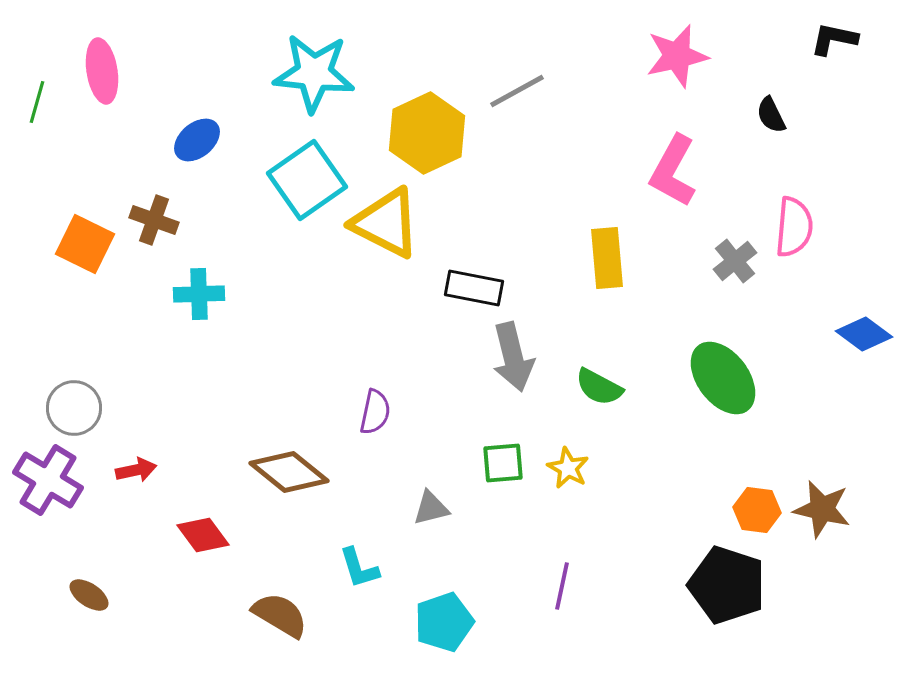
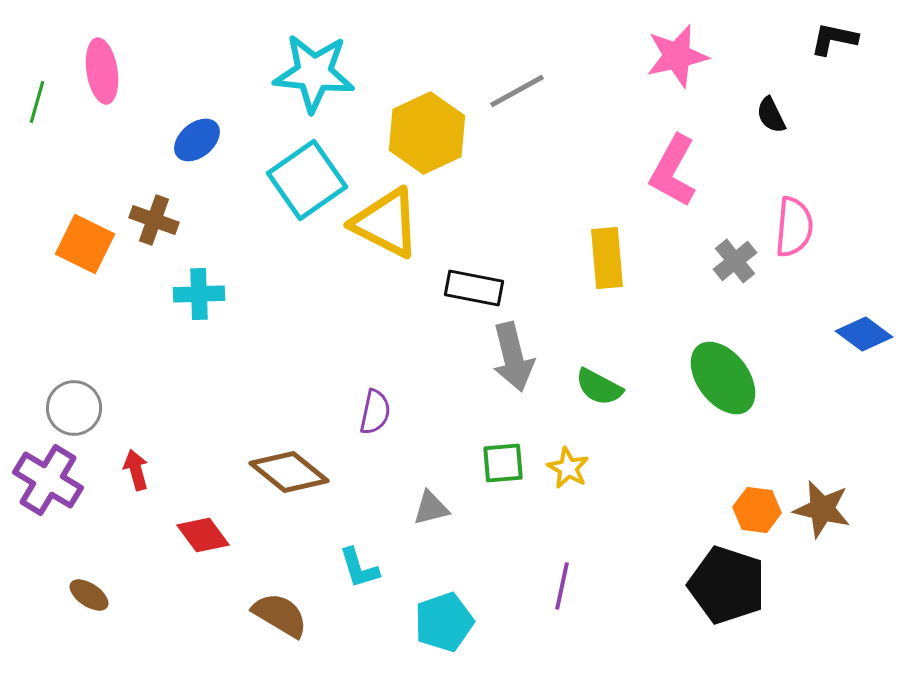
red arrow: rotated 93 degrees counterclockwise
